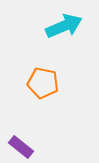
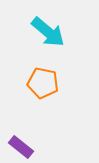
cyan arrow: moved 16 px left, 6 px down; rotated 63 degrees clockwise
